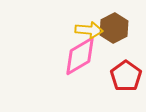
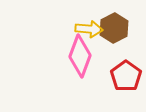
yellow arrow: moved 1 px up
pink diamond: rotated 39 degrees counterclockwise
